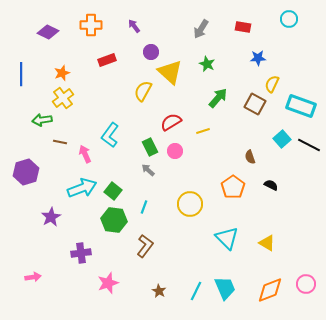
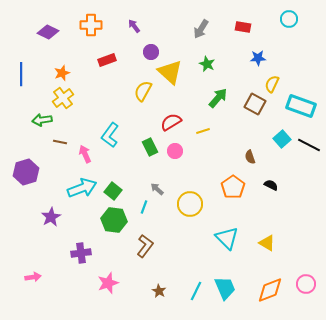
gray arrow at (148, 170): moved 9 px right, 19 px down
